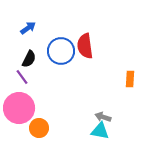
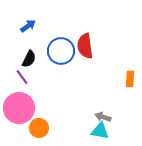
blue arrow: moved 2 px up
